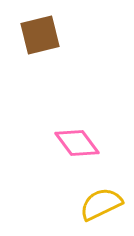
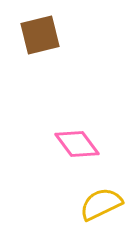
pink diamond: moved 1 px down
